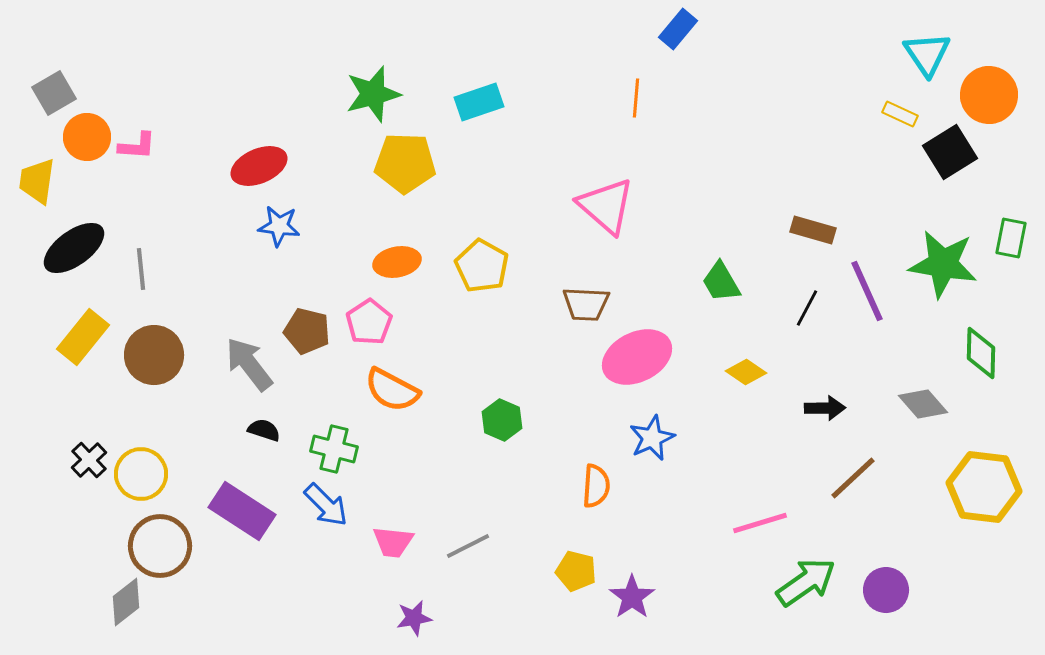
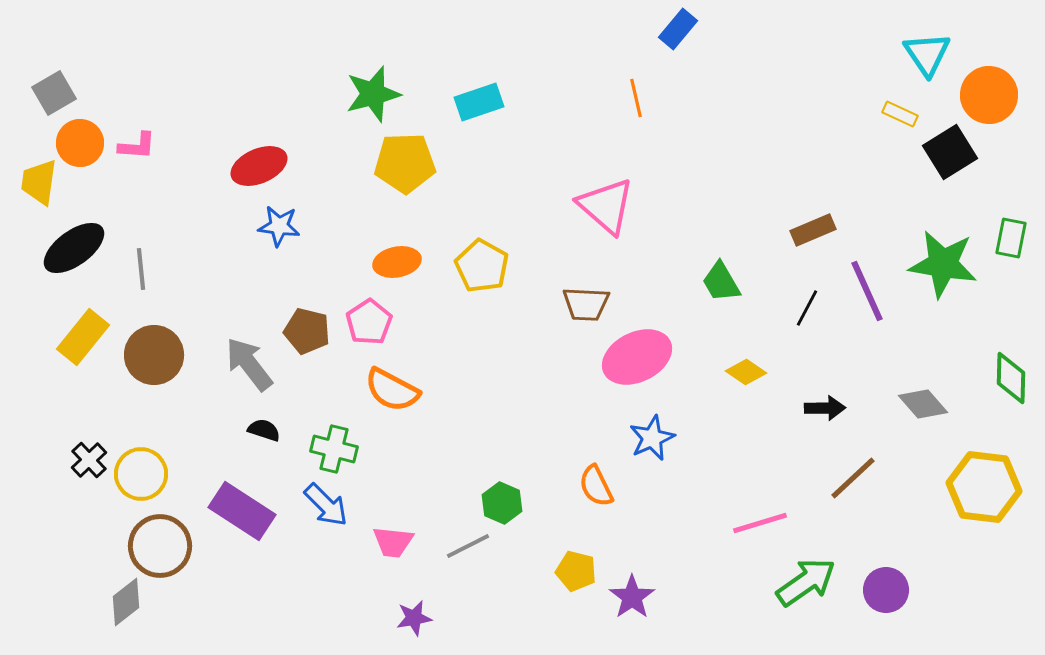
orange line at (636, 98): rotated 18 degrees counterclockwise
orange circle at (87, 137): moved 7 px left, 6 px down
yellow pentagon at (405, 163): rotated 4 degrees counterclockwise
yellow trapezoid at (37, 181): moved 2 px right, 1 px down
brown rectangle at (813, 230): rotated 39 degrees counterclockwise
green diamond at (981, 353): moved 30 px right, 25 px down
green hexagon at (502, 420): moved 83 px down
orange semicircle at (596, 486): rotated 150 degrees clockwise
